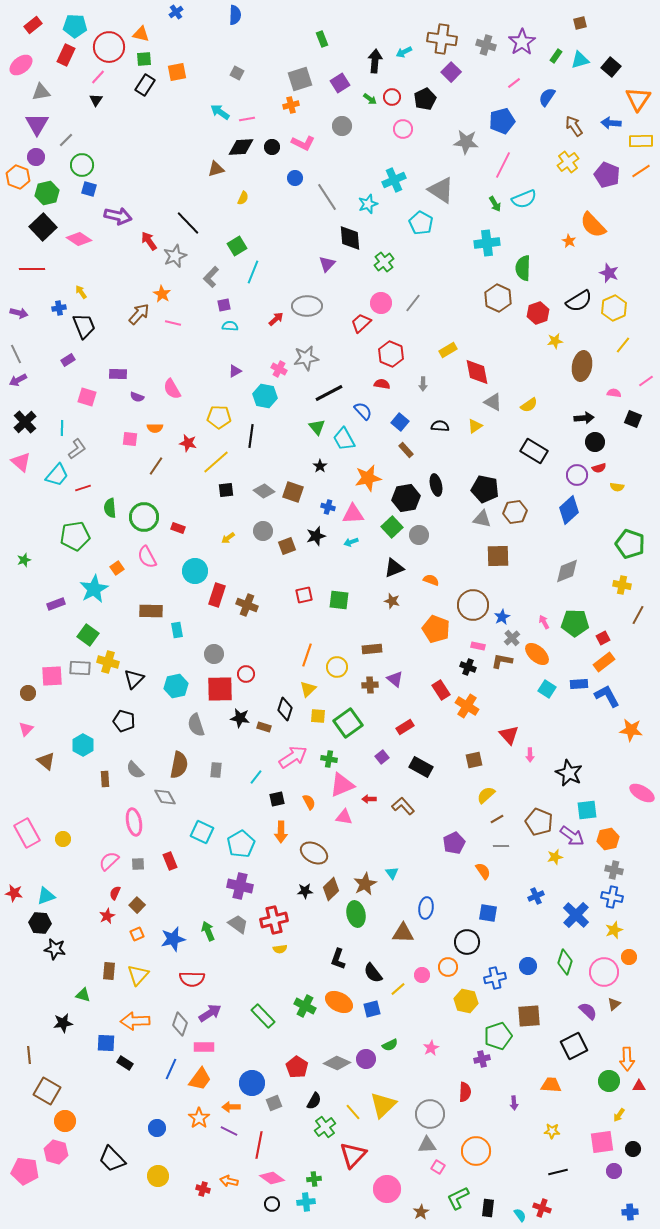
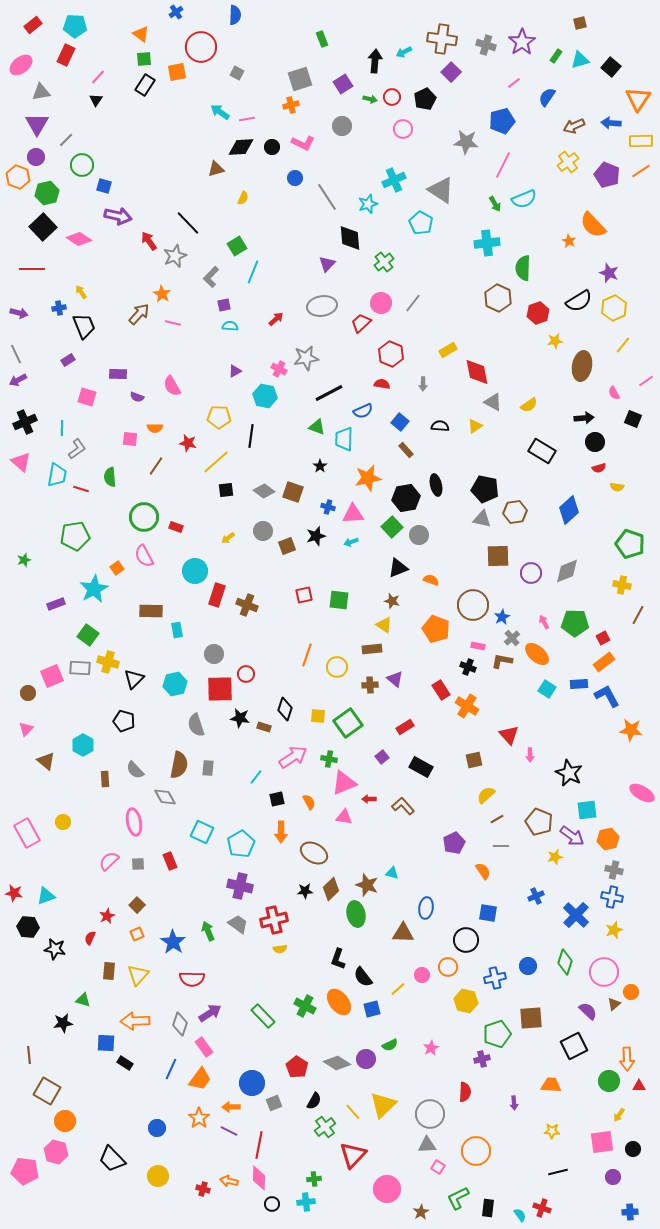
orange triangle at (141, 34): rotated 24 degrees clockwise
red circle at (109, 47): moved 92 px right
purple square at (340, 83): moved 3 px right, 1 px down
green arrow at (370, 99): rotated 24 degrees counterclockwise
brown arrow at (574, 126): rotated 80 degrees counterclockwise
blue square at (89, 189): moved 15 px right, 3 px up
gray ellipse at (307, 306): moved 15 px right; rotated 8 degrees counterclockwise
pink semicircle at (172, 389): moved 3 px up
pink semicircle at (614, 393): rotated 128 degrees counterclockwise
blue semicircle at (363, 411): rotated 108 degrees clockwise
black cross at (25, 422): rotated 20 degrees clockwise
green triangle at (317, 427): rotated 30 degrees counterclockwise
cyan trapezoid at (344, 439): rotated 30 degrees clockwise
black rectangle at (534, 451): moved 8 px right
cyan trapezoid at (57, 475): rotated 30 degrees counterclockwise
purple circle at (577, 475): moved 46 px left, 98 px down
red line at (83, 488): moved 2 px left, 1 px down; rotated 35 degrees clockwise
green semicircle at (110, 508): moved 31 px up
red rectangle at (178, 528): moved 2 px left, 1 px up
pink semicircle at (147, 557): moved 3 px left, 1 px up
black triangle at (394, 568): moved 4 px right
pink square at (52, 676): rotated 20 degrees counterclockwise
cyan hexagon at (176, 686): moved 1 px left, 2 px up
yellow triangle at (308, 689): moved 76 px right, 64 px up; rotated 42 degrees counterclockwise
gray rectangle at (216, 770): moved 8 px left, 2 px up
pink triangle at (342, 785): moved 2 px right, 2 px up
yellow circle at (63, 839): moved 17 px up
cyan triangle at (392, 873): rotated 40 degrees counterclockwise
brown star at (365, 884): moved 2 px right, 1 px down; rotated 25 degrees counterclockwise
red semicircle at (115, 893): moved 25 px left, 45 px down
black hexagon at (40, 923): moved 12 px left, 4 px down
blue star at (173, 939): moved 3 px down; rotated 25 degrees counterclockwise
black circle at (467, 942): moved 1 px left, 2 px up
orange circle at (629, 957): moved 2 px right, 35 px down
black semicircle at (373, 973): moved 10 px left, 4 px down
green triangle at (83, 995): moved 5 px down
orange ellipse at (339, 1002): rotated 24 degrees clockwise
brown square at (529, 1016): moved 2 px right, 2 px down
green pentagon at (498, 1036): moved 1 px left, 2 px up
pink rectangle at (204, 1047): rotated 54 degrees clockwise
gray diamond at (337, 1063): rotated 8 degrees clockwise
purple circle at (614, 1171): moved 1 px left, 6 px down
pink diamond at (272, 1178): moved 13 px left; rotated 55 degrees clockwise
